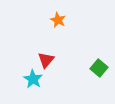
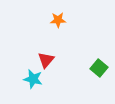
orange star: rotated 28 degrees counterclockwise
cyan star: rotated 18 degrees counterclockwise
